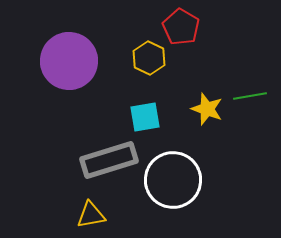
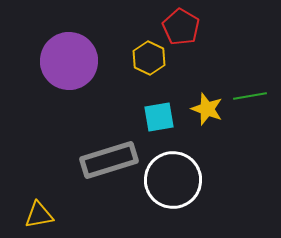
cyan square: moved 14 px right
yellow triangle: moved 52 px left
